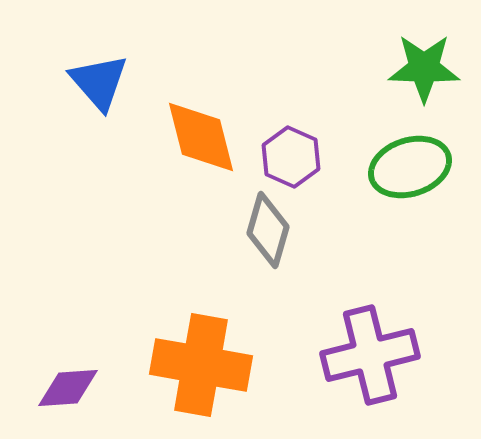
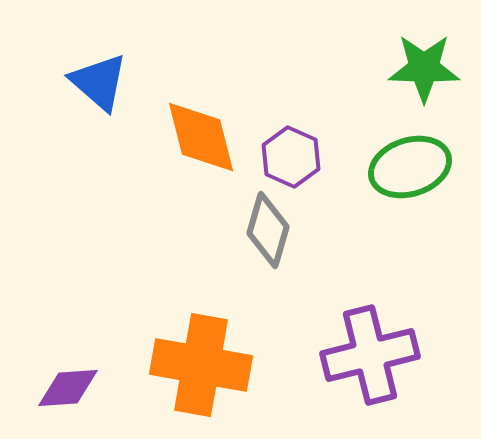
blue triangle: rotated 8 degrees counterclockwise
